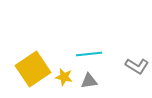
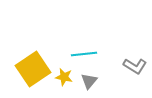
cyan line: moved 5 px left
gray L-shape: moved 2 px left
gray triangle: rotated 42 degrees counterclockwise
